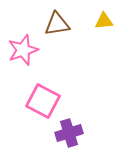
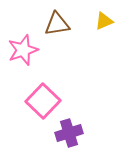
yellow triangle: rotated 18 degrees counterclockwise
pink square: rotated 16 degrees clockwise
